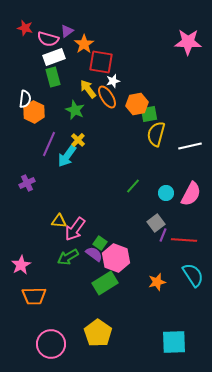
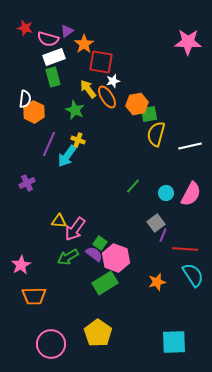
yellow cross at (78, 140): rotated 24 degrees counterclockwise
red line at (184, 240): moved 1 px right, 9 px down
